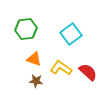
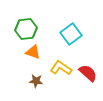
orange triangle: moved 1 px left, 7 px up
red semicircle: moved 1 px down
